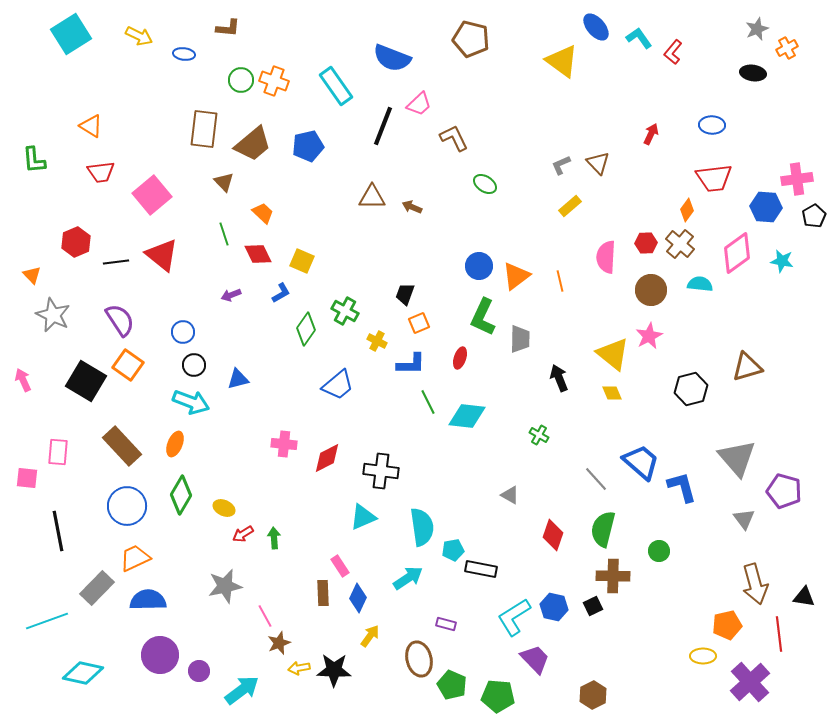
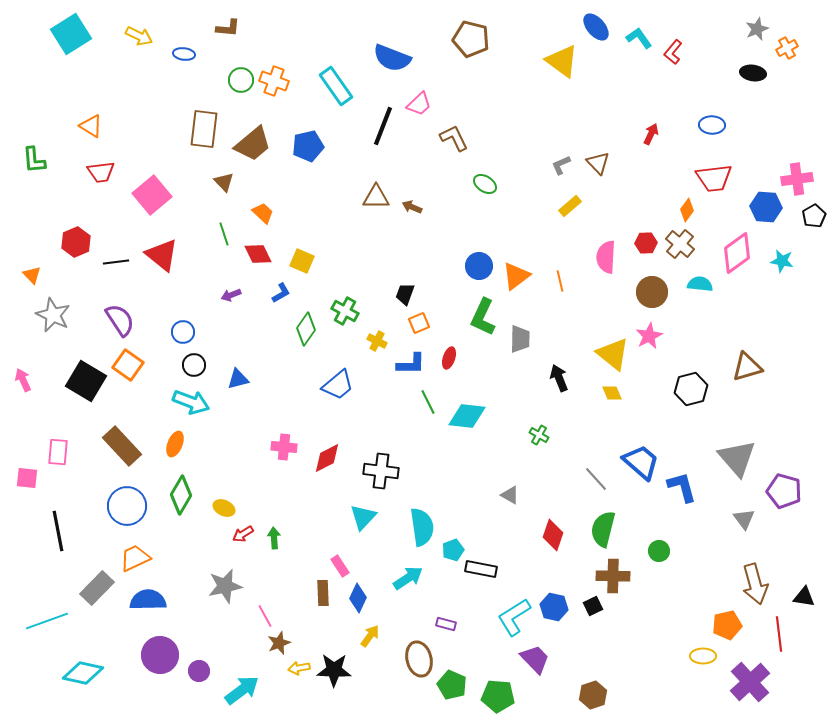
brown triangle at (372, 197): moved 4 px right
brown circle at (651, 290): moved 1 px right, 2 px down
red ellipse at (460, 358): moved 11 px left
pink cross at (284, 444): moved 3 px down
cyan triangle at (363, 517): rotated 24 degrees counterclockwise
cyan pentagon at (453, 550): rotated 10 degrees counterclockwise
brown hexagon at (593, 695): rotated 8 degrees clockwise
